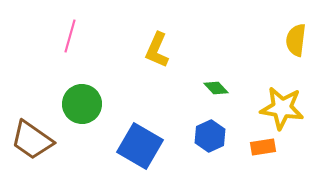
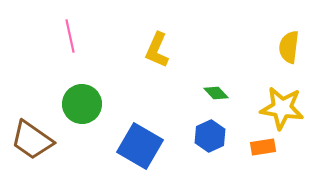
pink line: rotated 28 degrees counterclockwise
yellow semicircle: moved 7 px left, 7 px down
green diamond: moved 5 px down
